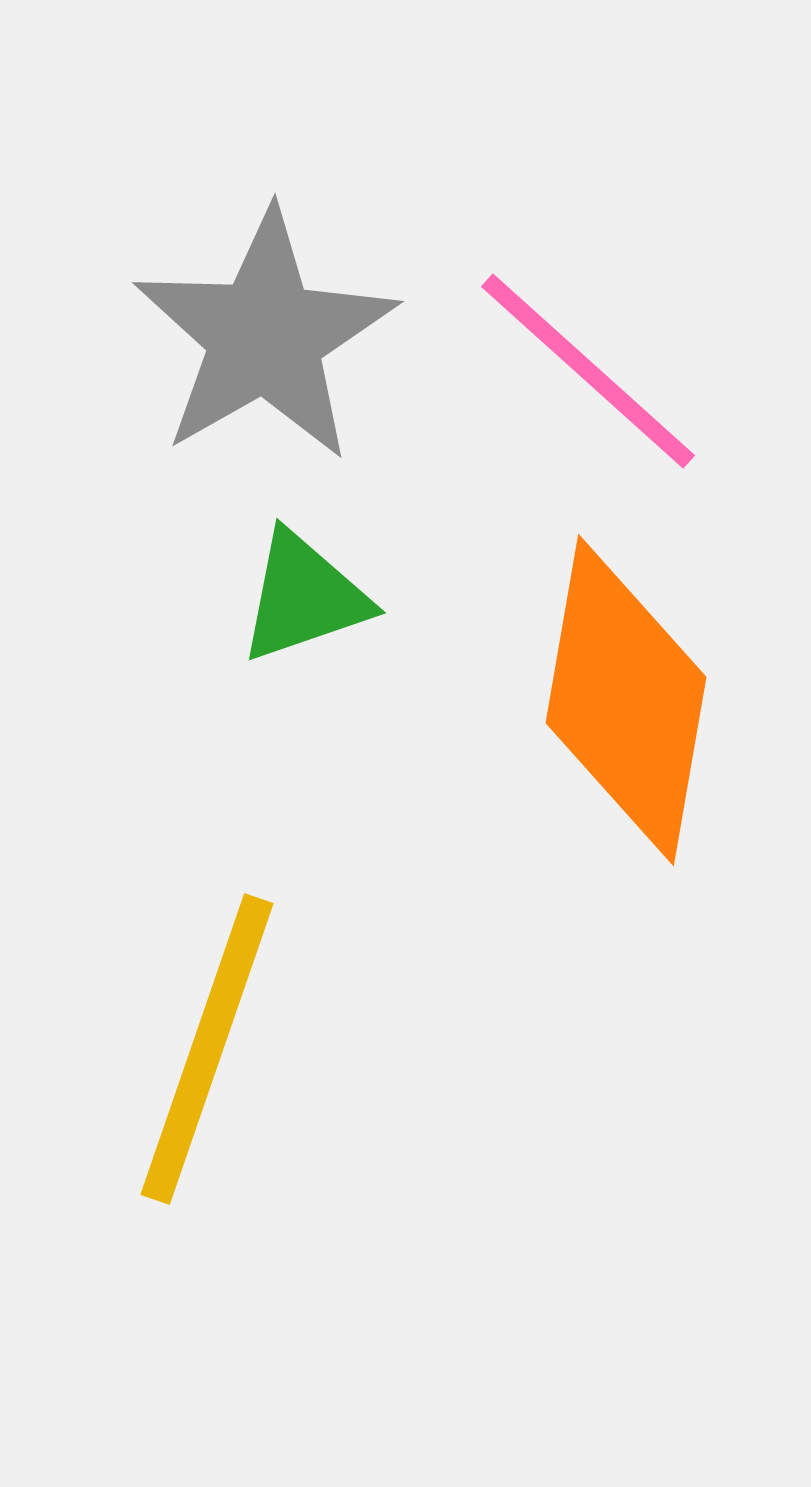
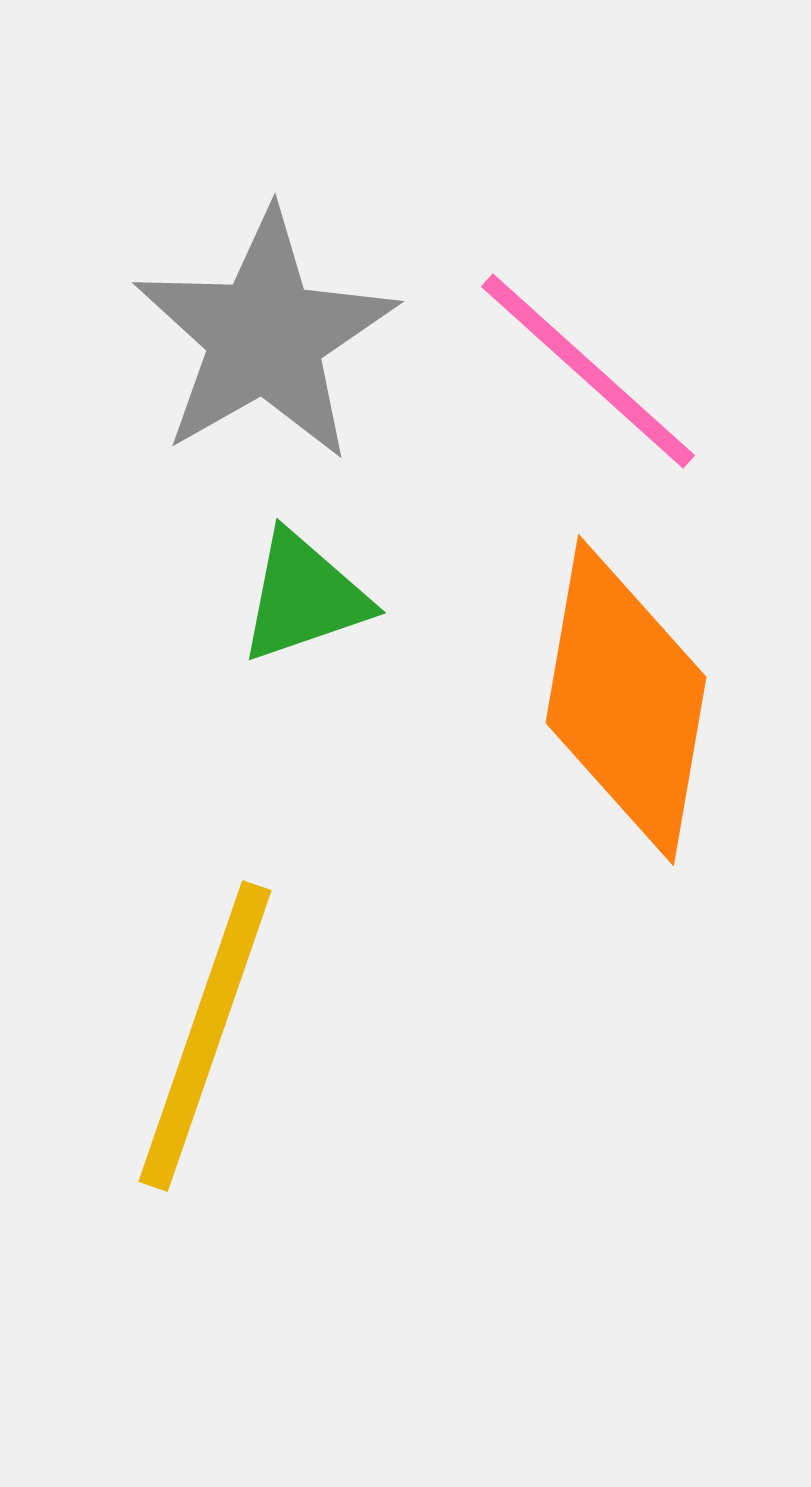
yellow line: moved 2 px left, 13 px up
